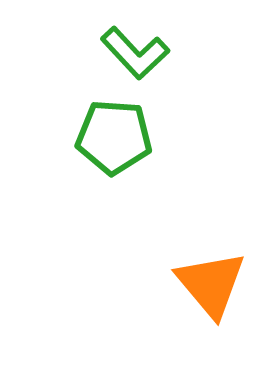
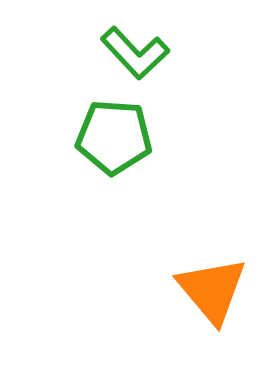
orange triangle: moved 1 px right, 6 px down
